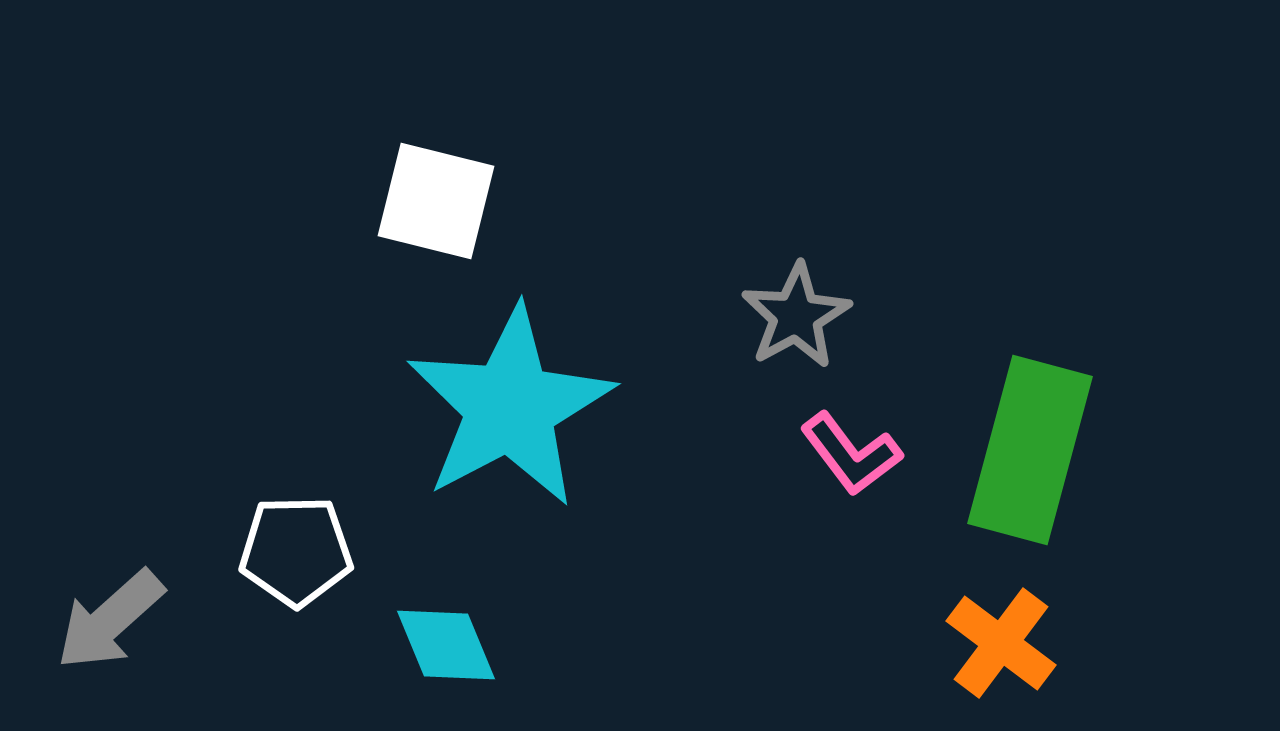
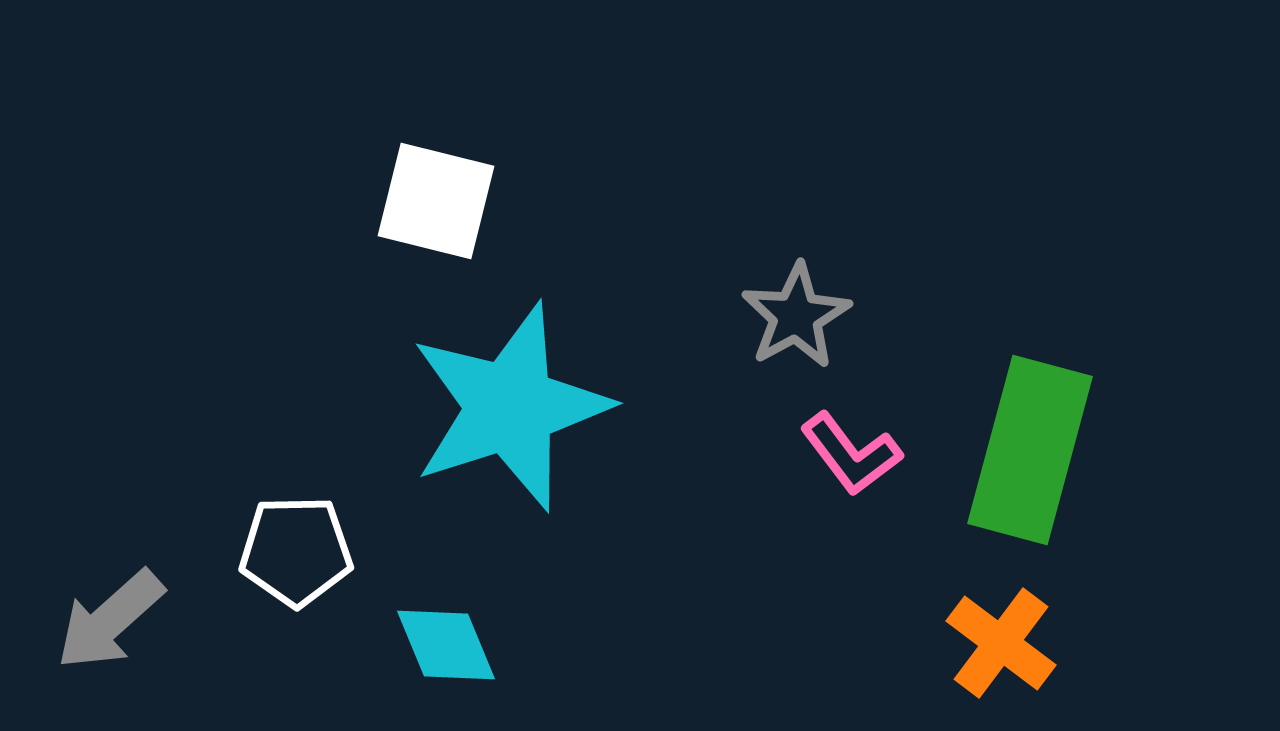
cyan star: rotated 10 degrees clockwise
